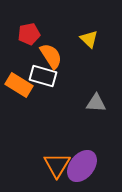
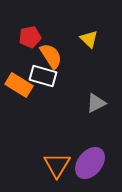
red pentagon: moved 1 px right, 3 px down
gray triangle: rotated 30 degrees counterclockwise
purple ellipse: moved 8 px right, 3 px up
